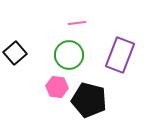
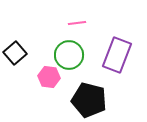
purple rectangle: moved 3 px left
pink hexagon: moved 8 px left, 10 px up
